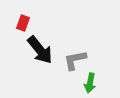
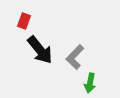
red rectangle: moved 1 px right, 2 px up
gray L-shape: moved 3 px up; rotated 35 degrees counterclockwise
